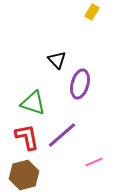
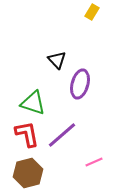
red L-shape: moved 3 px up
brown hexagon: moved 4 px right, 2 px up
